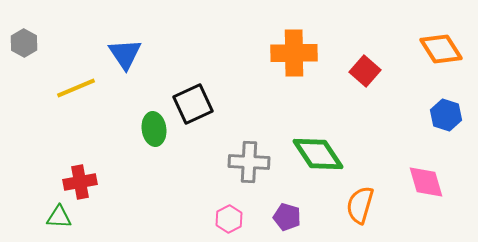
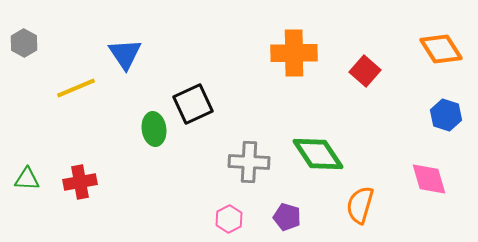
pink diamond: moved 3 px right, 3 px up
green triangle: moved 32 px left, 38 px up
